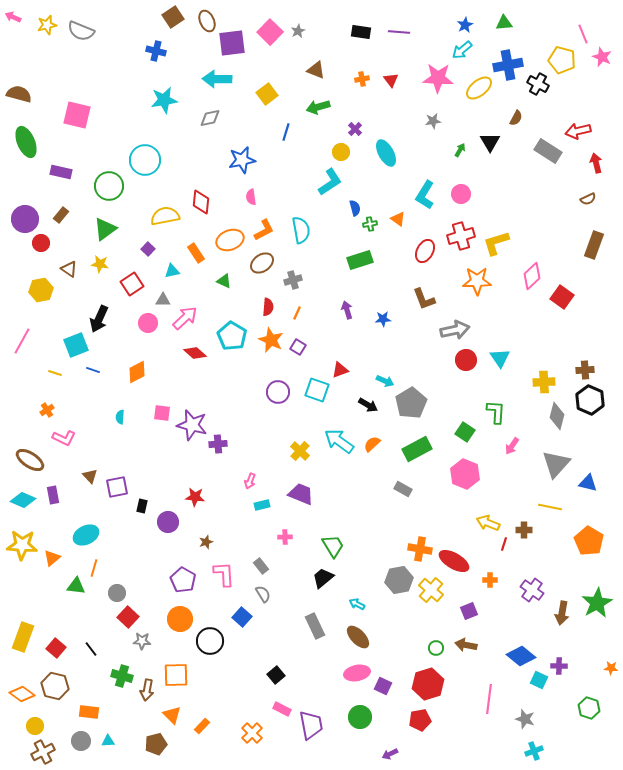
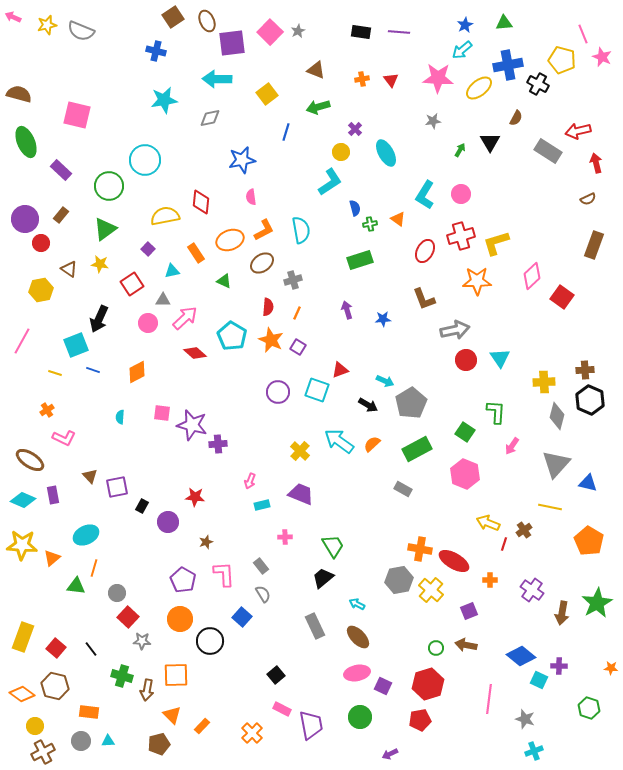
purple rectangle at (61, 172): moved 2 px up; rotated 30 degrees clockwise
black rectangle at (142, 506): rotated 16 degrees clockwise
brown cross at (524, 530): rotated 35 degrees counterclockwise
brown pentagon at (156, 744): moved 3 px right
